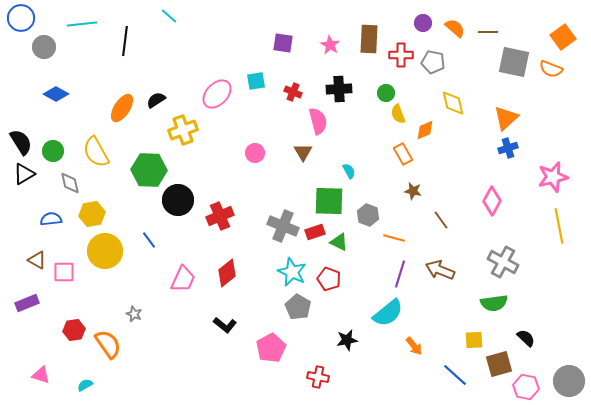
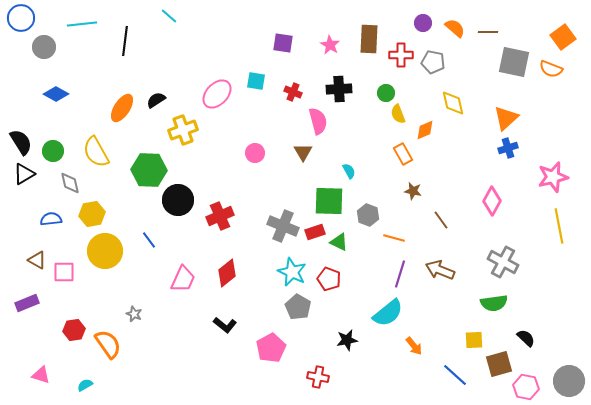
cyan square at (256, 81): rotated 18 degrees clockwise
